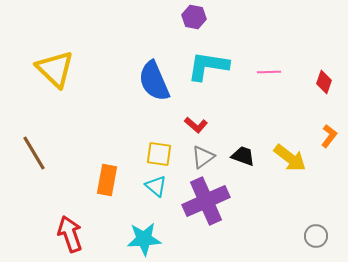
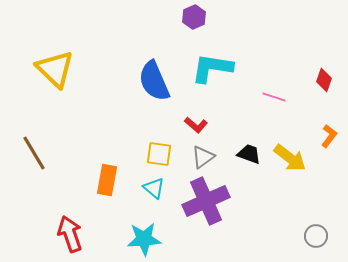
purple hexagon: rotated 25 degrees clockwise
cyan L-shape: moved 4 px right, 2 px down
pink line: moved 5 px right, 25 px down; rotated 20 degrees clockwise
red diamond: moved 2 px up
black trapezoid: moved 6 px right, 2 px up
cyan triangle: moved 2 px left, 2 px down
